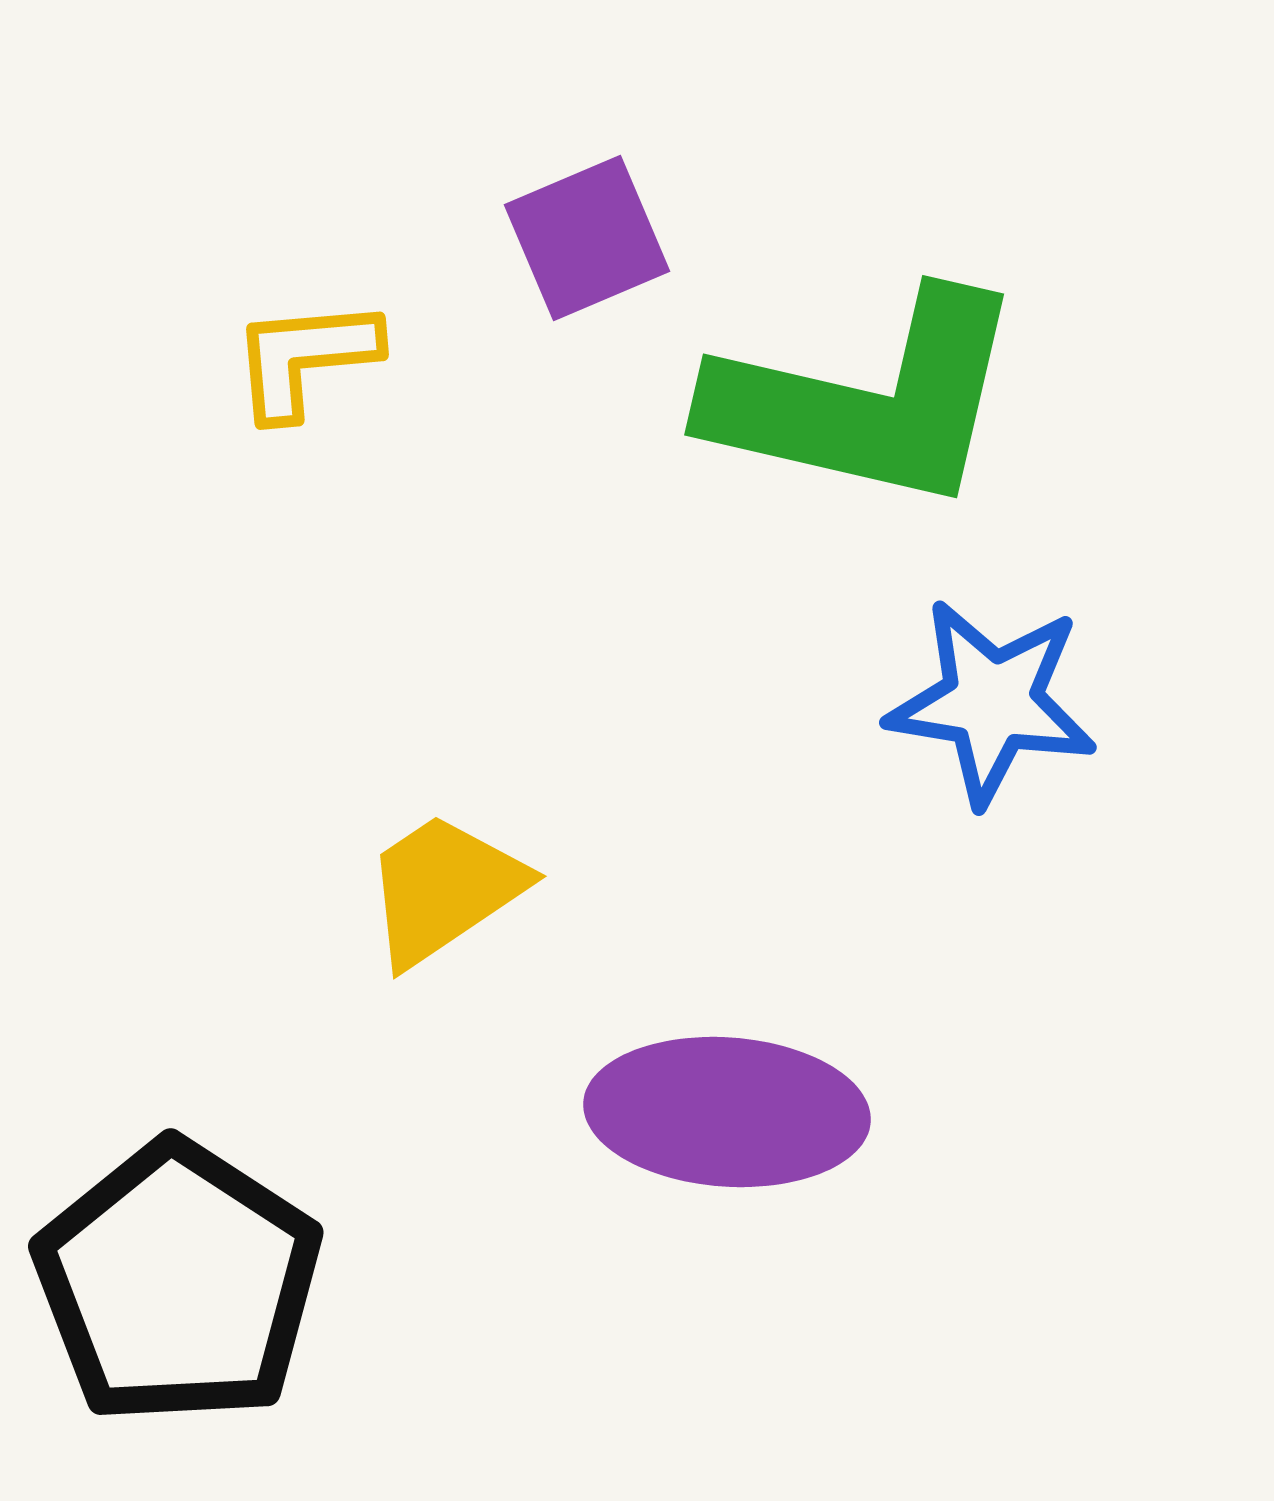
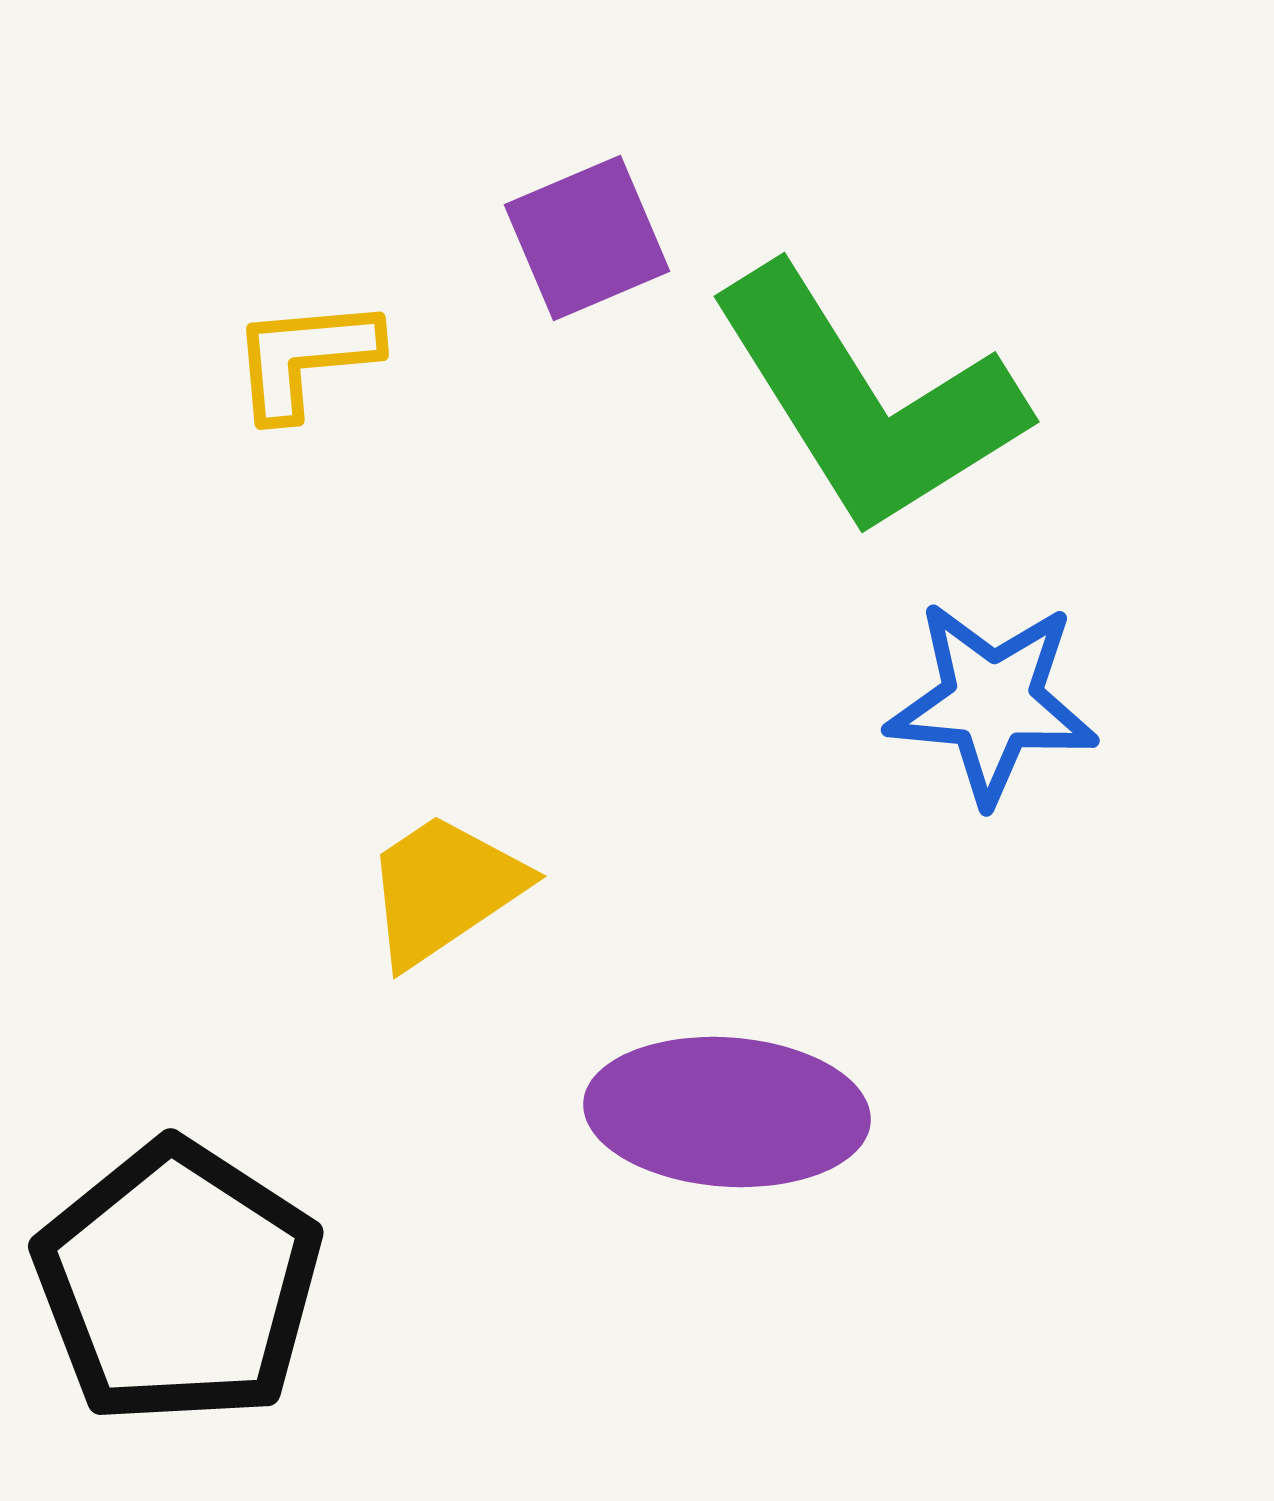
green L-shape: rotated 45 degrees clockwise
blue star: rotated 4 degrees counterclockwise
